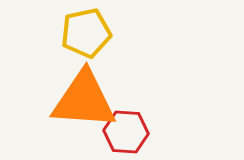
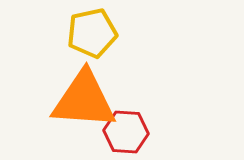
yellow pentagon: moved 6 px right
